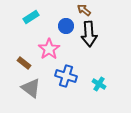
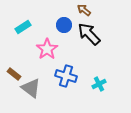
cyan rectangle: moved 8 px left, 10 px down
blue circle: moved 2 px left, 1 px up
black arrow: rotated 140 degrees clockwise
pink star: moved 2 px left
brown rectangle: moved 10 px left, 11 px down
cyan cross: rotated 32 degrees clockwise
